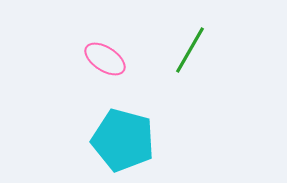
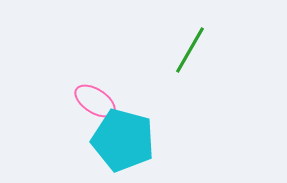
pink ellipse: moved 10 px left, 42 px down
